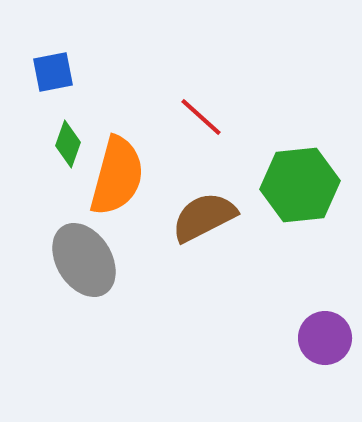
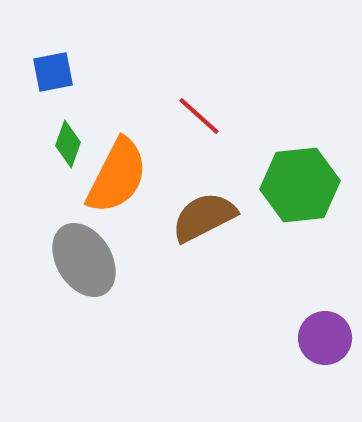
red line: moved 2 px left, 1 px up
orange semicircle: rotated 12 degrees clockwise
